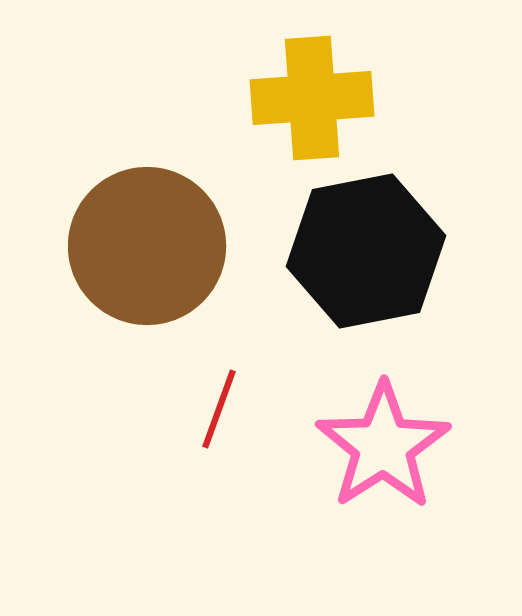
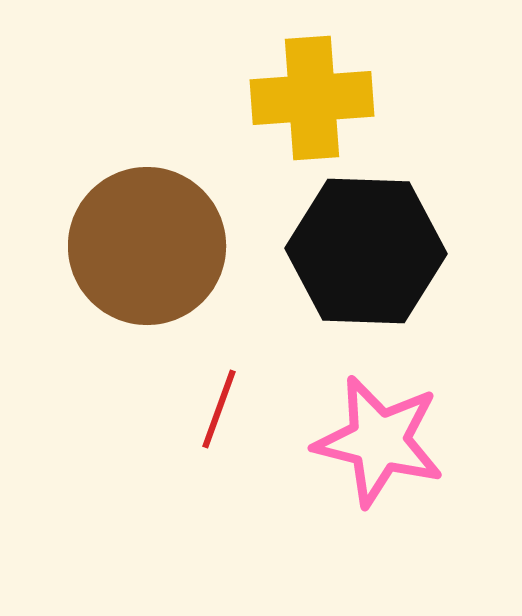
black hexagon: rotated 13 degrees clockwise
pink star: moved 4 px left, 5 px up; rotated 25 degrees counterclockwise
